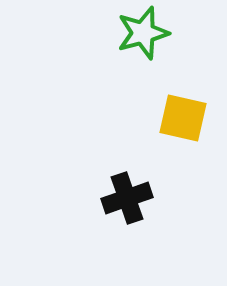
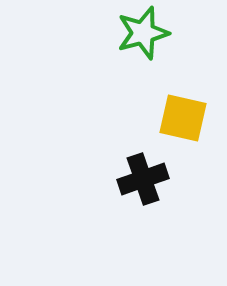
black cross: moved 16 px right, 19 px up
